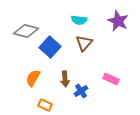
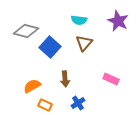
orange semicircle: moved 1 px left, 8 px down; rotated 30 degrees clockwise
blue cross: moved 3 px left, 12 px down
